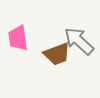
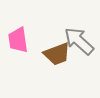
pink trapezoid: moved 2 px down
